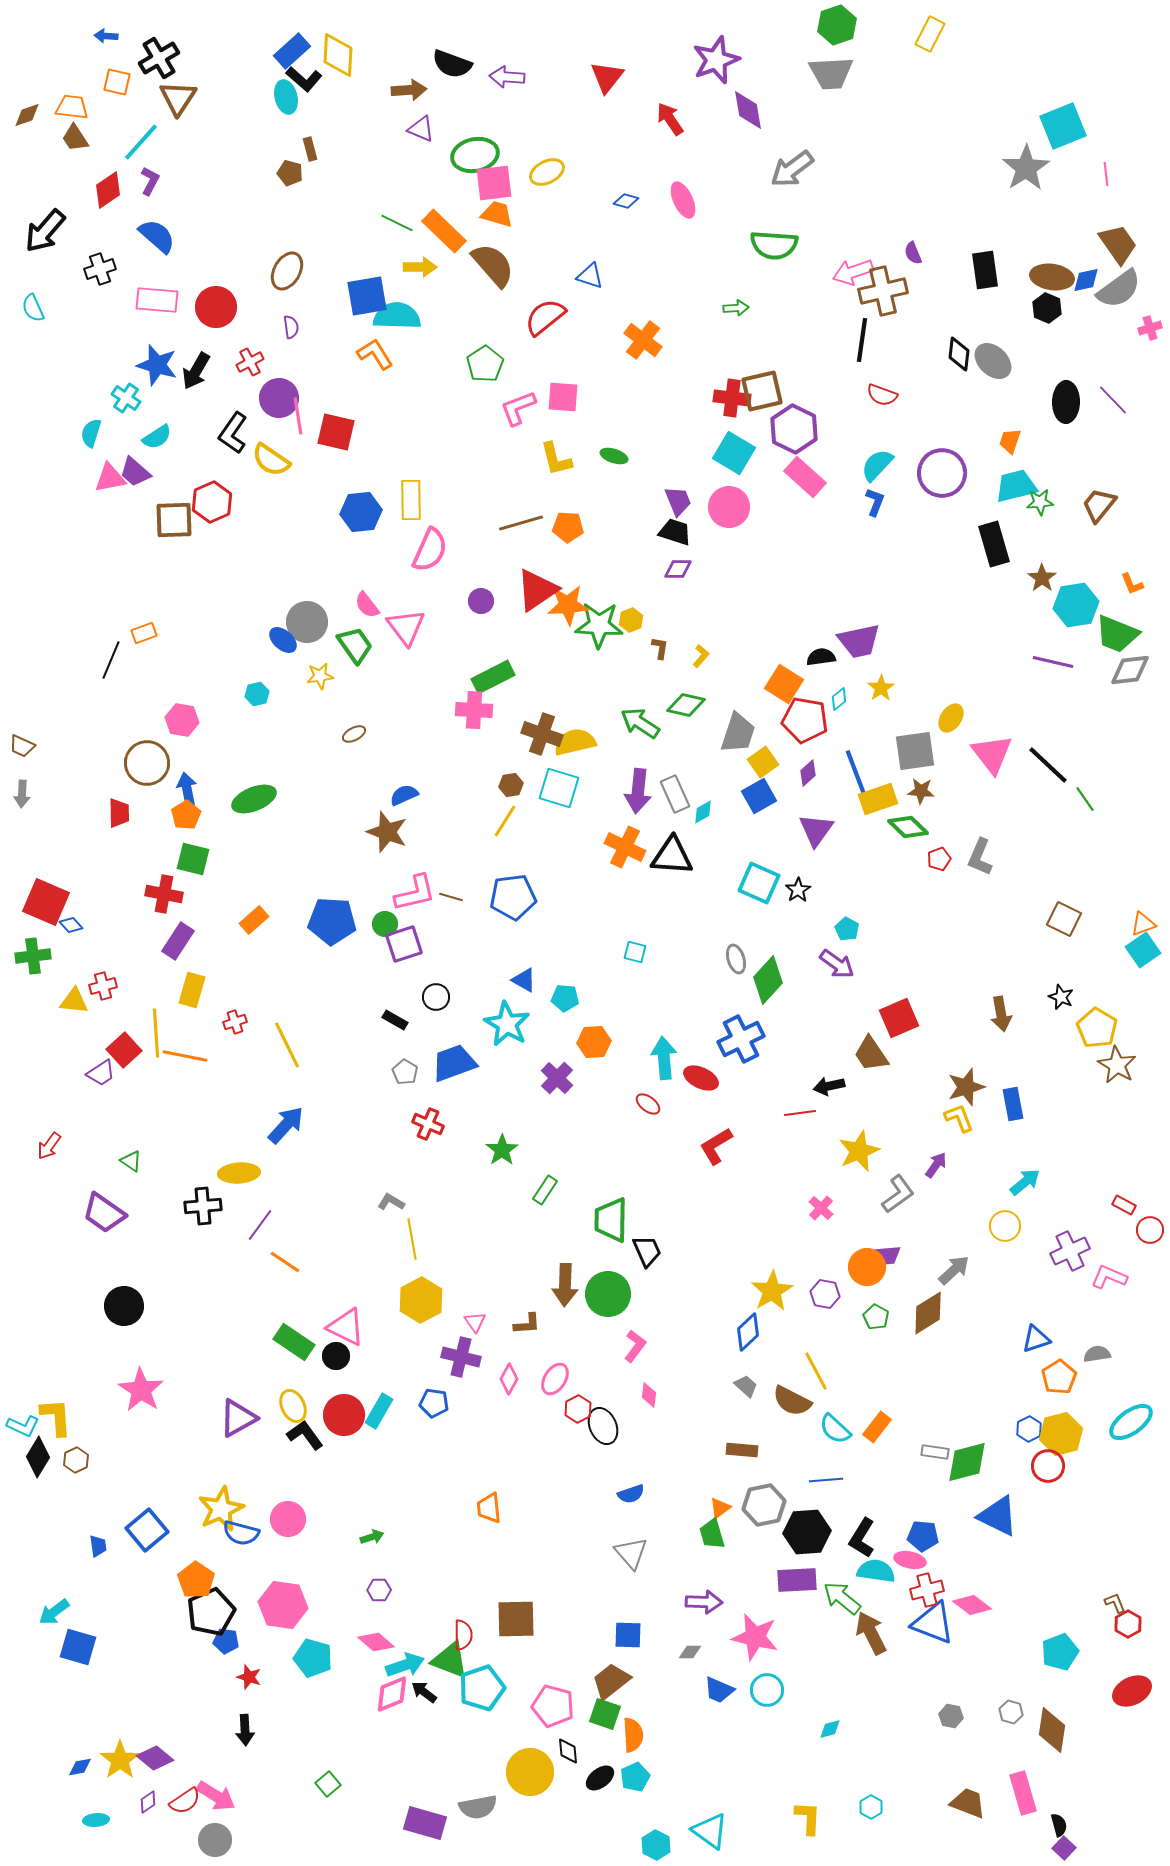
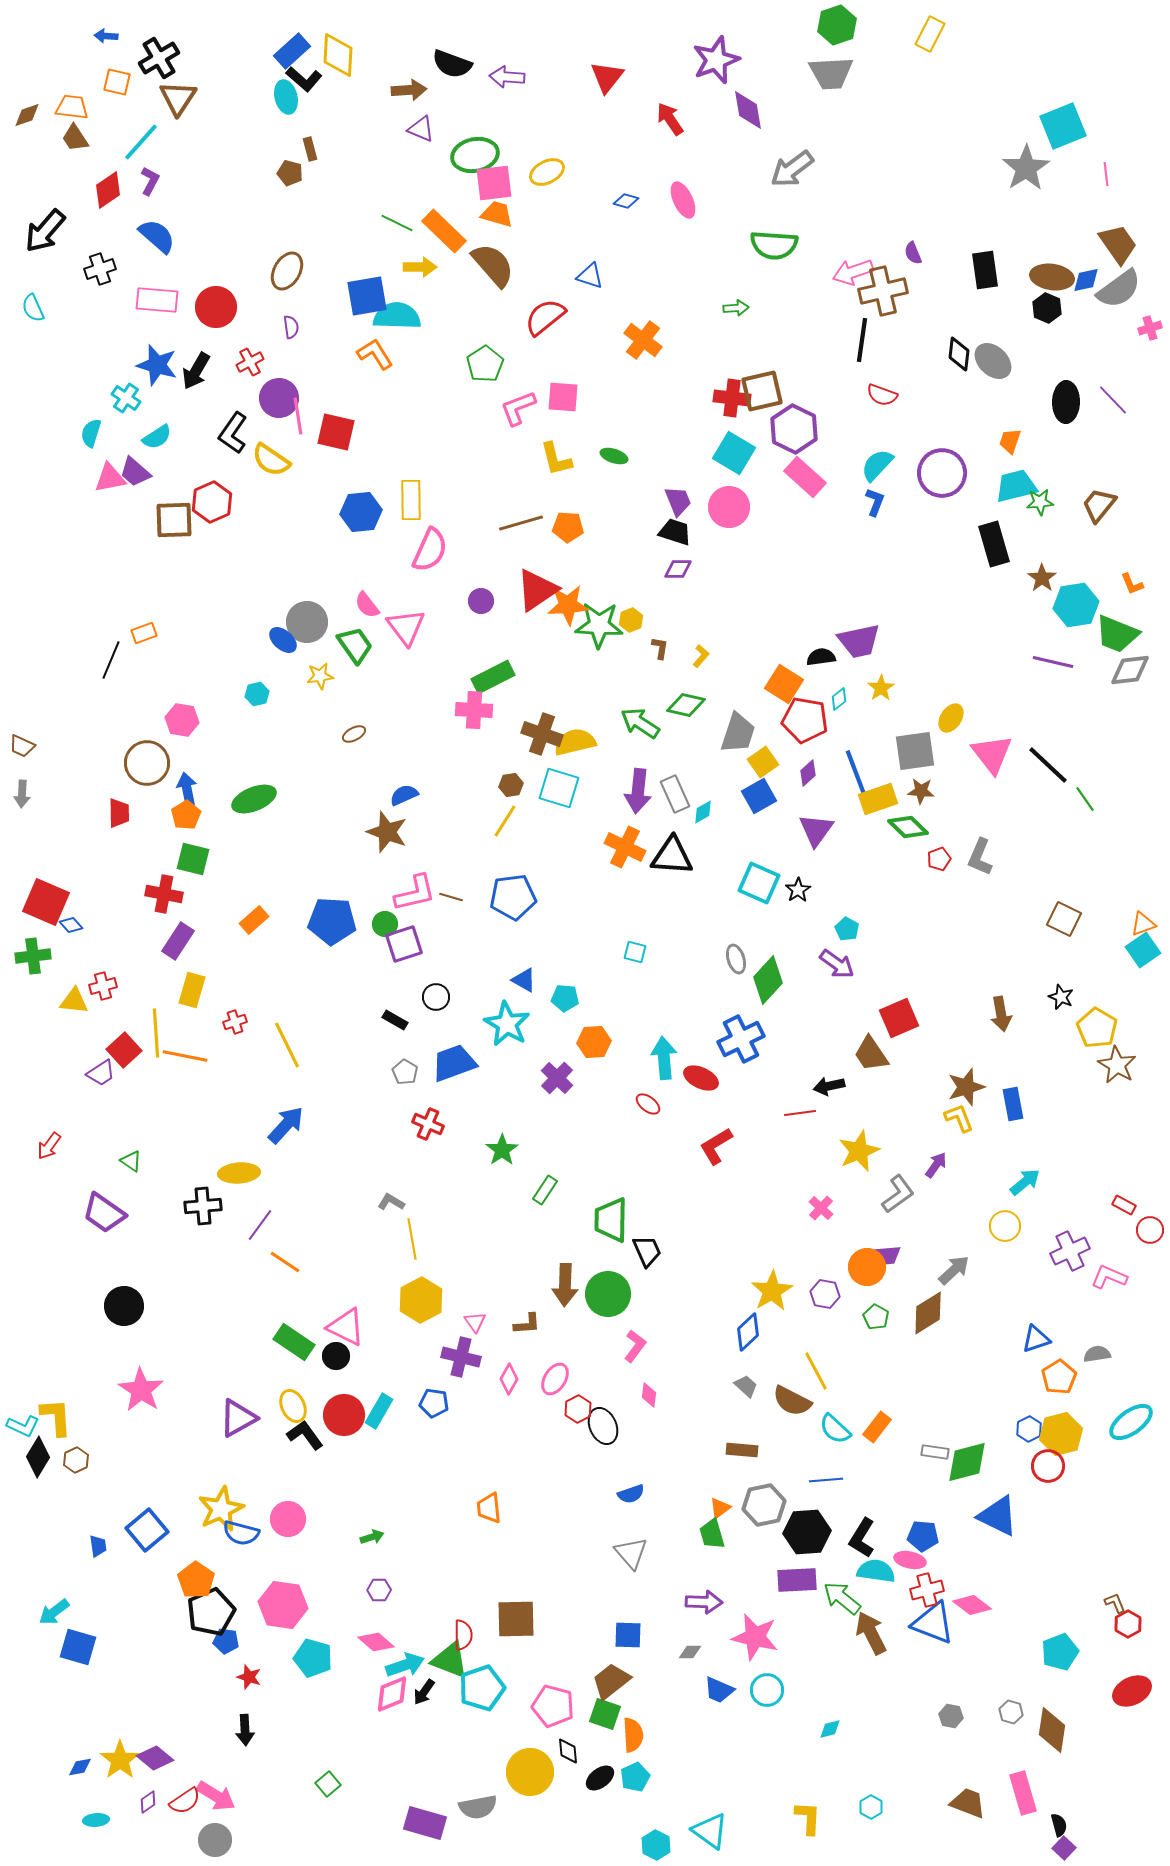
black arrow at (424, 1692): rotated 92 degrees counterclockwise
